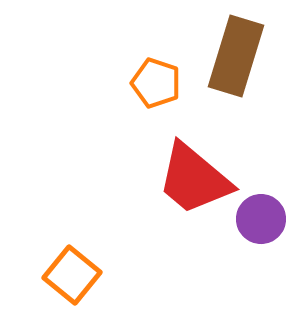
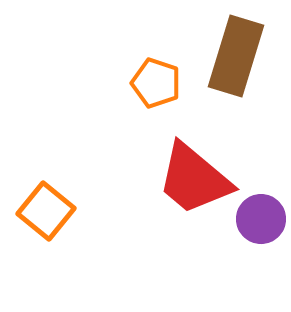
orange square: moved 26 px left, 64 px up
